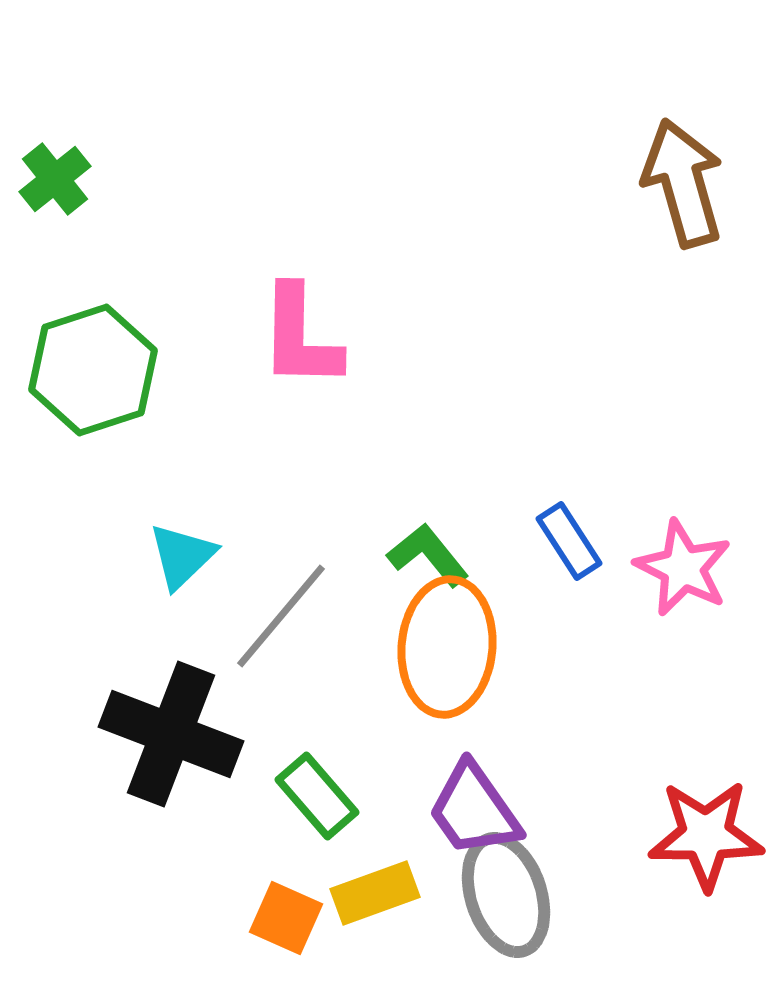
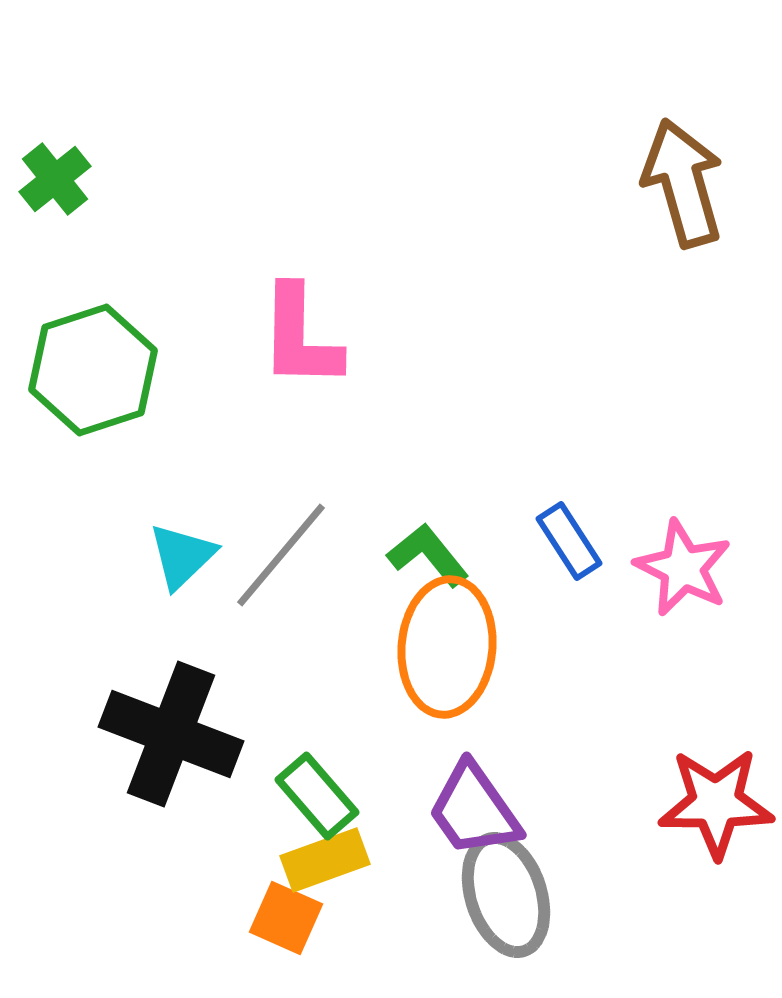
gray line: moved 61 px up
red star: moved 10 px right, 32 px up
yellow rectangle: moved 50 px left, 33 px up
